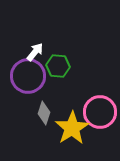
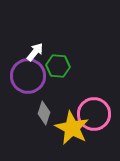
pink circle: moved 6 px left, 2 px down
yellow star: rotated 12 degrees counterclockwise
